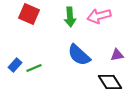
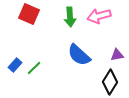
green line: rotated 21 degrees counterclockwise
black diamond: rotated 65 degrees clockwise
